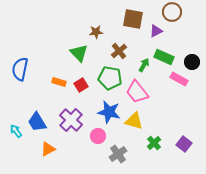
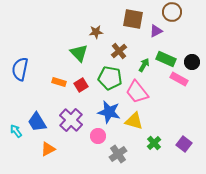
green rectangle: moved 2 px right, 2 px down
